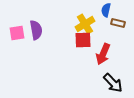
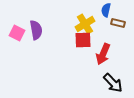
pink square: rotated 35 degrees clockwise
